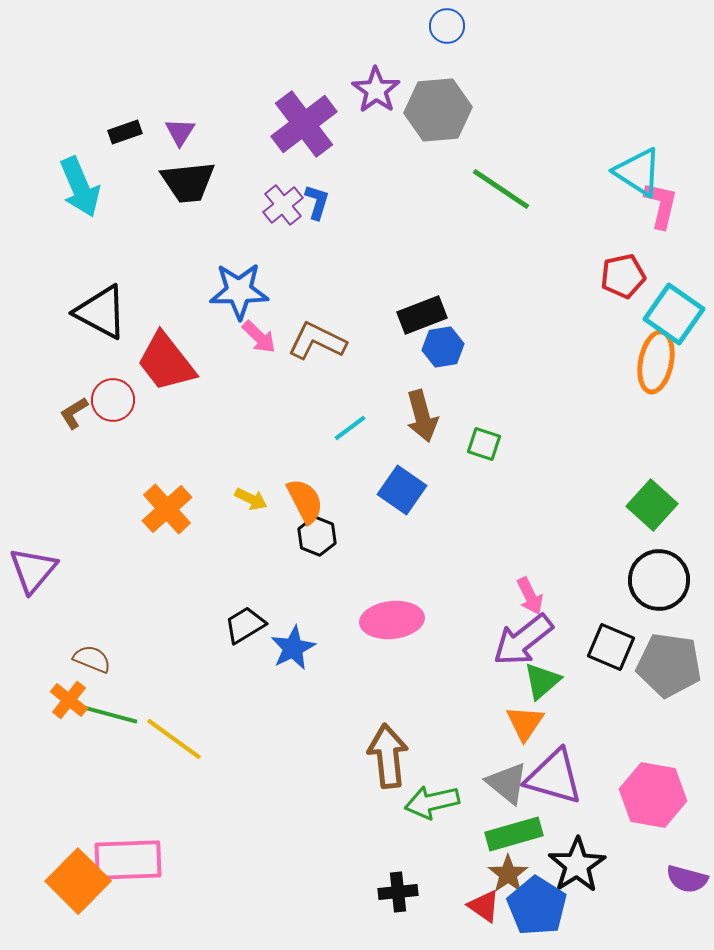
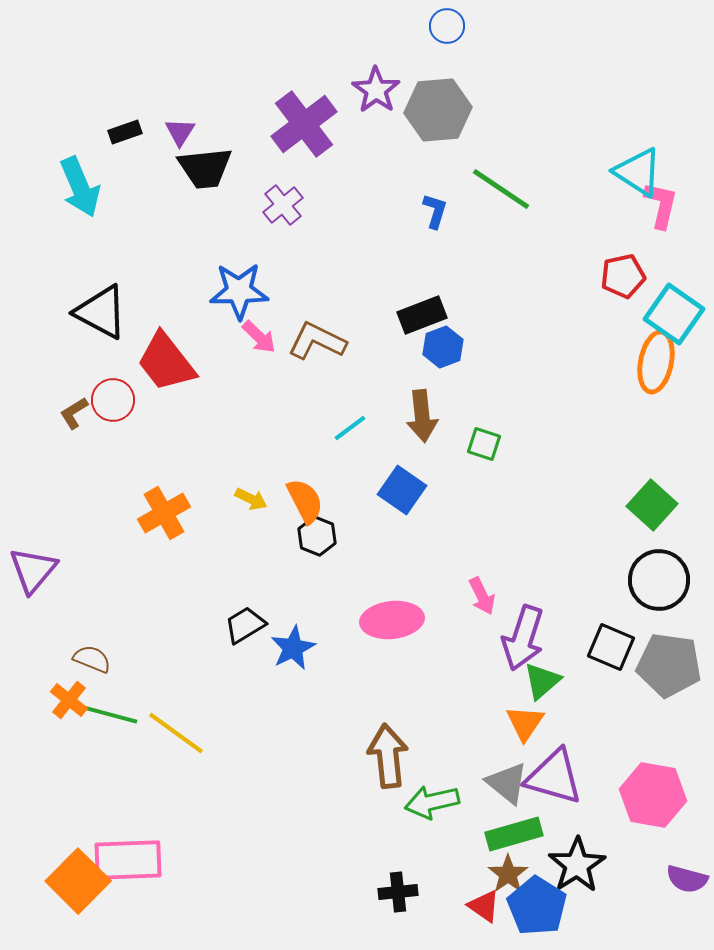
black trapezoid at (188, 182): moved 17 px right, 14 px up
blue L-shape at (317, 202): moved 118 px right, 9 px down
blue hexagon at (443, 347): rotated 12 degrees counterclockwise
brown arrow at (422, 416): rotated 9 degrees clockwise
orange cross at (167, 509): moved 3 px left, 4 px down; rotated 12 degrees clockwise
pink arrow at (530, 596): moved 48 px left
purple arrow at (523, 640): moved 2 px up; rotated 34 degrees counterclockwise
yellow line at (174, 739): moved 2 px right, 6 px up
